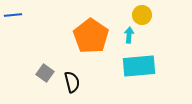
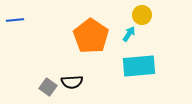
blue line: moved 2 px right, 5 px down
cyan arrow: moved 1 px up; rotated 28 degrees clockwise
gray square: moved 3 px right, 14 px down
black semicircle: rotated 100 degrees clockwise
